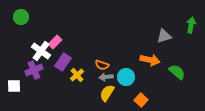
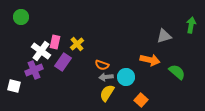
pink rectangle: rotated 32 degrees counterclockwise
yellow cross: moved 31 px up
white square: rotated 16 degrees clockwise
